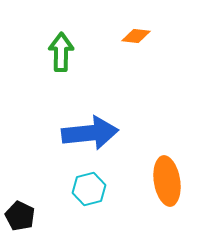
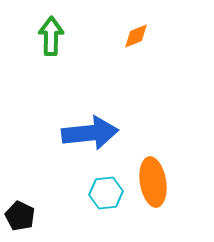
orange diamond: rotated 28 degrees counterclockwise
green arrow: moved 10 px left, 16 px up
orange ellipse: moved 14 px left, 1 px down
cyan hexagon: moved 17 px right, 4 px down; rotated 8 degrees clockwise
